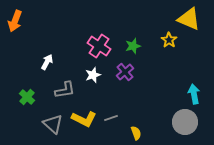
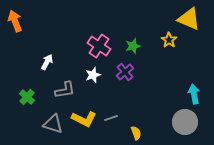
orange arrow: rotated 140 degrees clockwise
gray triangle: rotated 25 degrees counterclockwise
